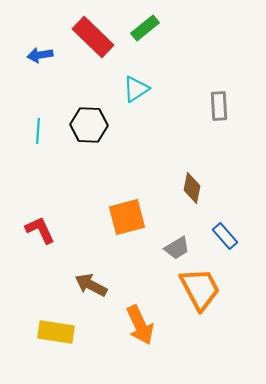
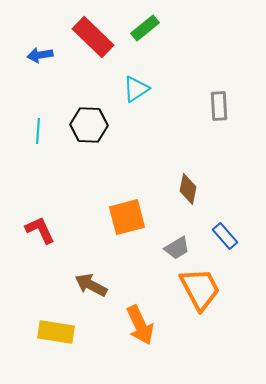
brown diamond: moved 4 px left, 1 px down
